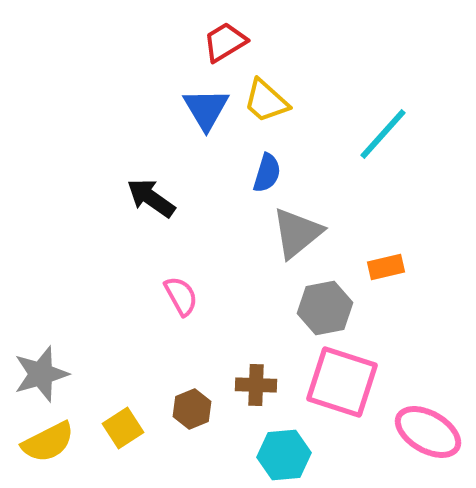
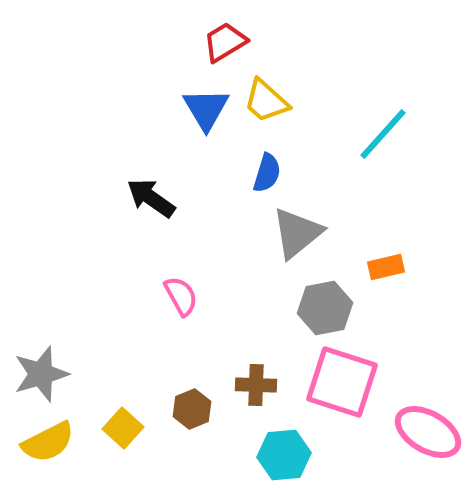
yellow square: rotated 15 degrees counterclockwise
